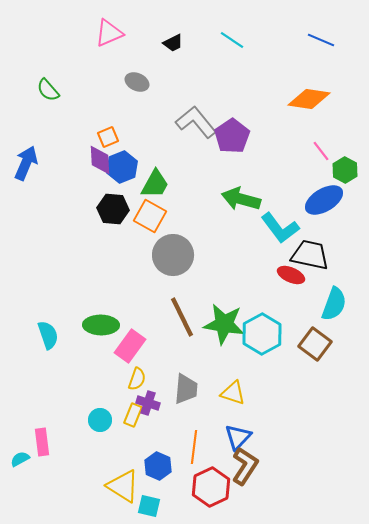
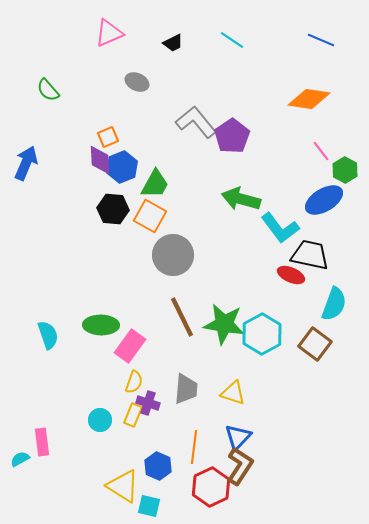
yellow semicircle at (137, 379): moved 3 px left, 3 px down
brown L-shape at (245, 466): moved 5 px left
